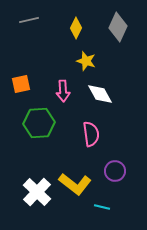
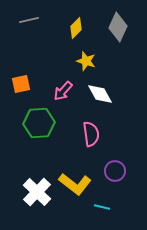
yellow diamond: rotated 20 degrees clockwise
pink arrow: rotated 45 degrees clockwise
